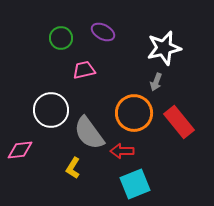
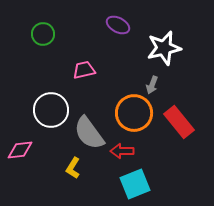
purple ellipse: moved 15 px right, 7 px up
green circle: moved 18 px left, 4 px up
gray arrow: moved 4 px left, 3 px down
